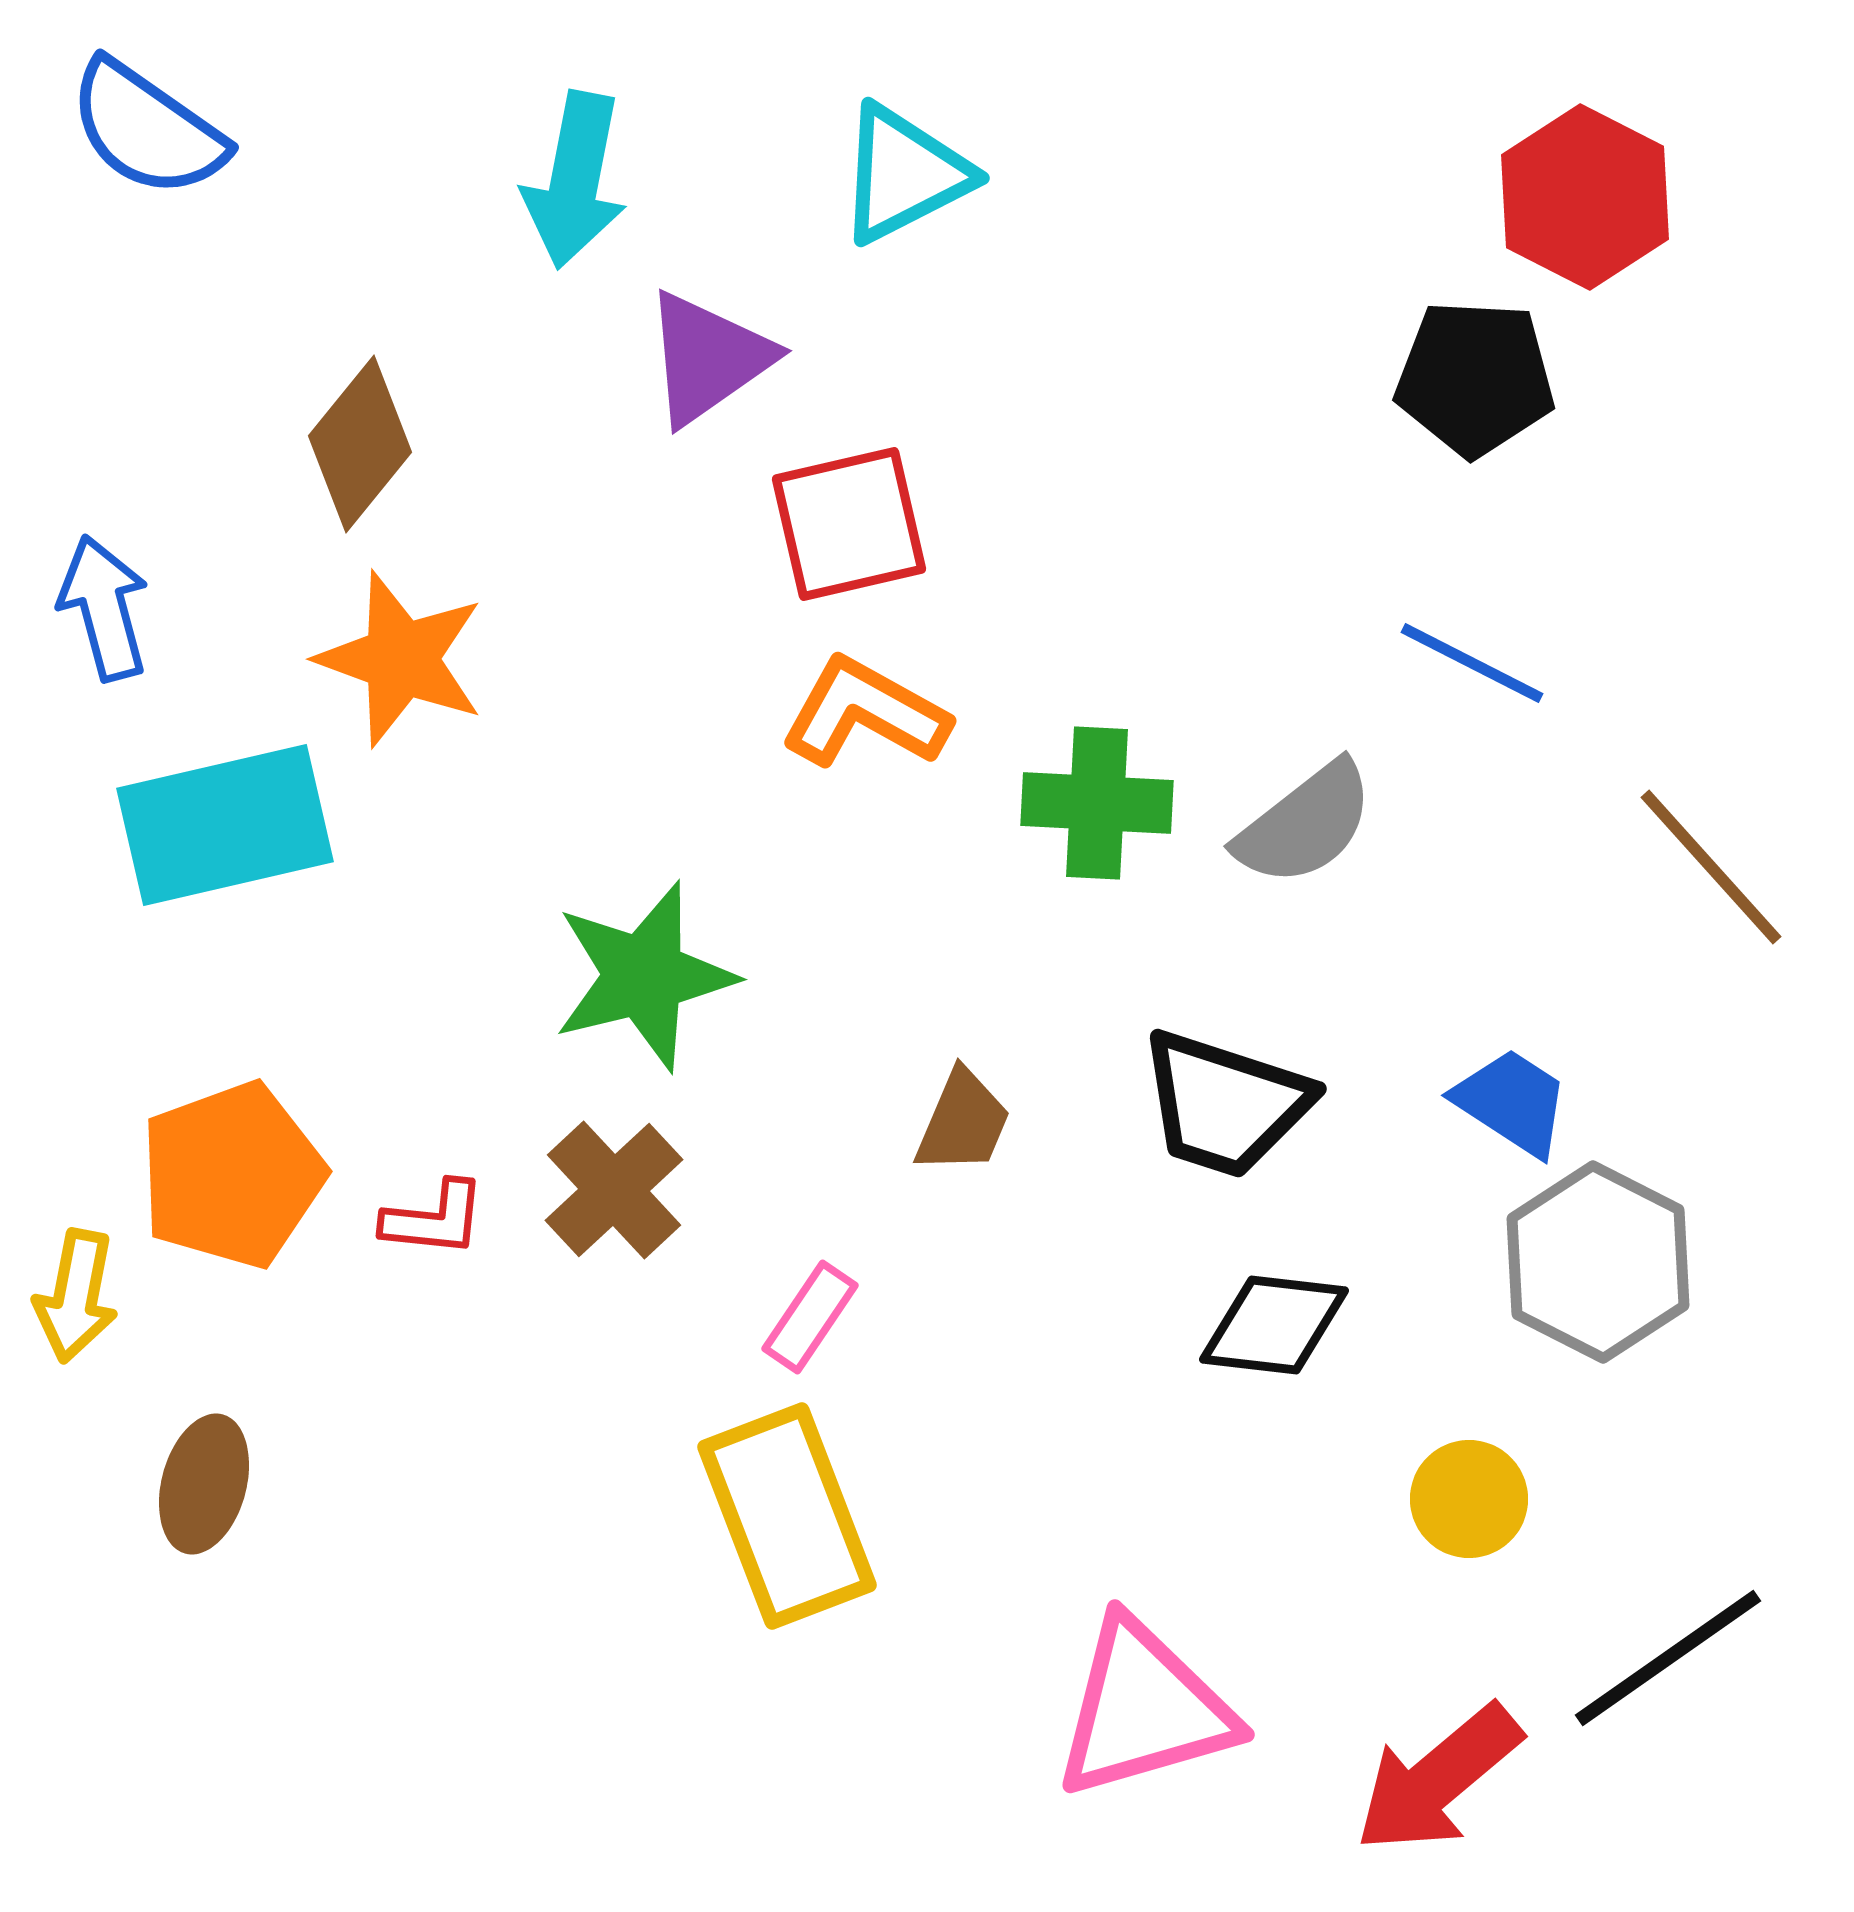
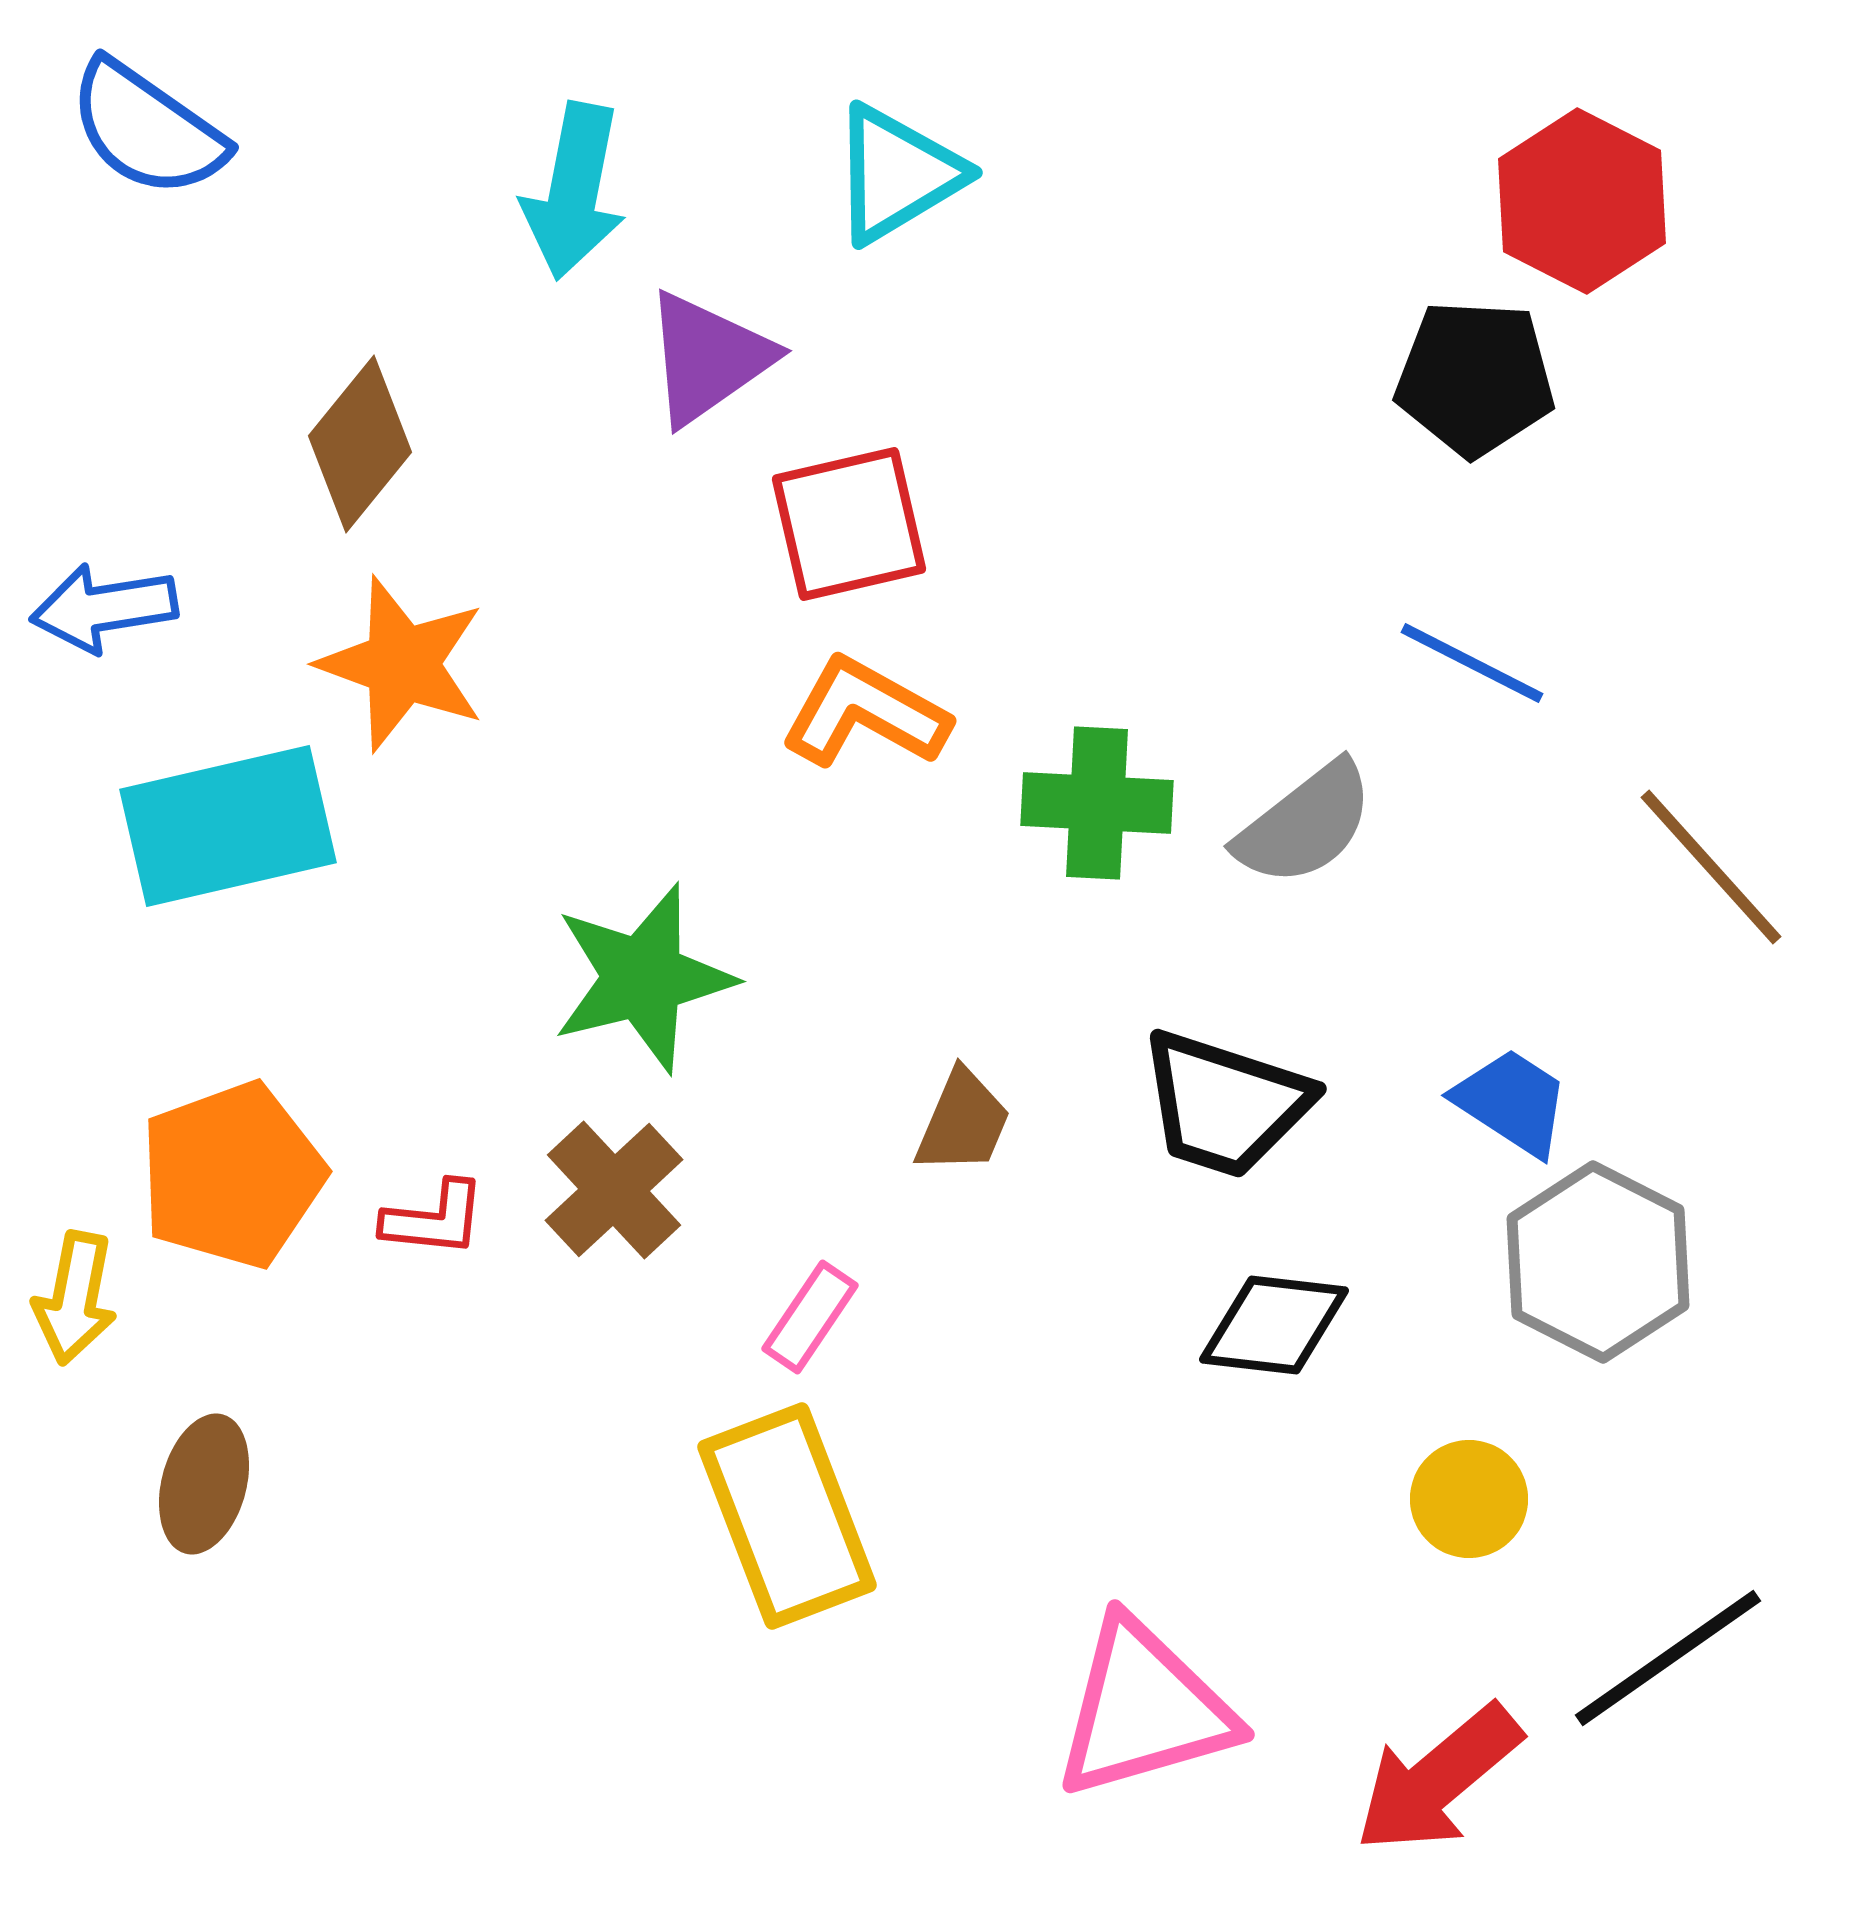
cyan triangle: moved 7 px left; rotated 4 degrees counterclockwise
cyan arrow: moved 1 px left, 11 px down
red hexagon: moved 3 px left, 4 px down
blue arrow: rotated 84 degrees counterclockwise
orange star: moved 1 px right, 5 px down
cyan rectangle: moved 3 px right, 1 px down
green star: moved 1 px left, 2 px down
yellow arrow: moved 1 px left, 2 px down
